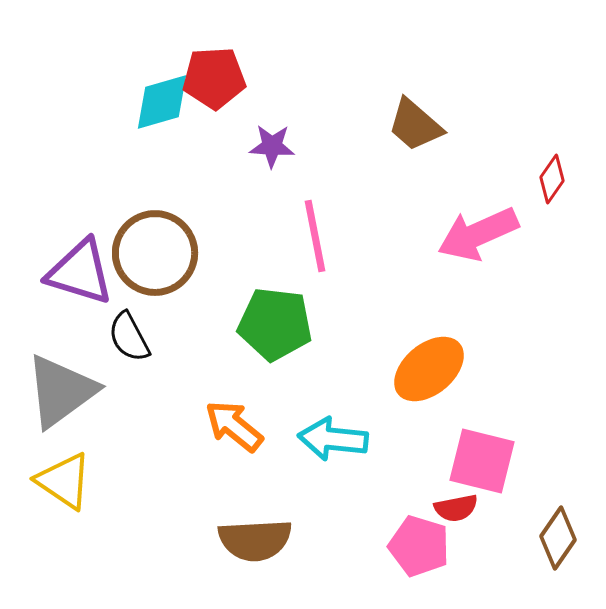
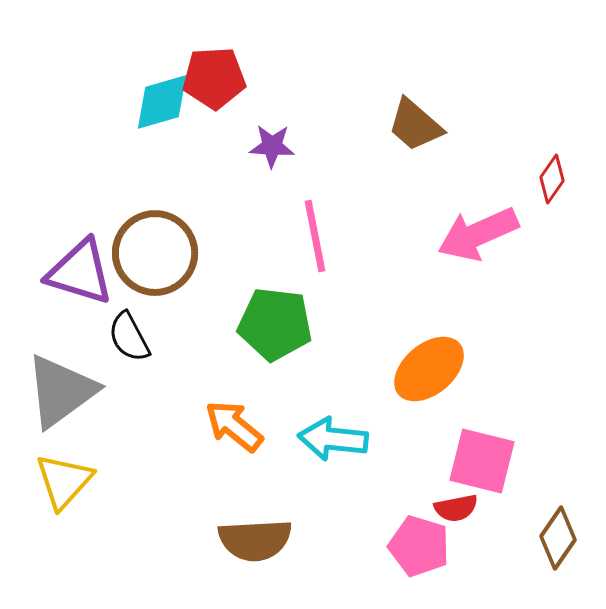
yellow triangle: rotated 38 degrees clockwise
